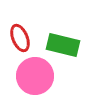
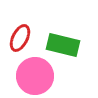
red ellipse: rotated 48 degrees clockwise
